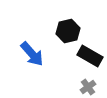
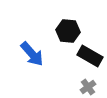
black hexagon: rotated 20 degrees clockwise
